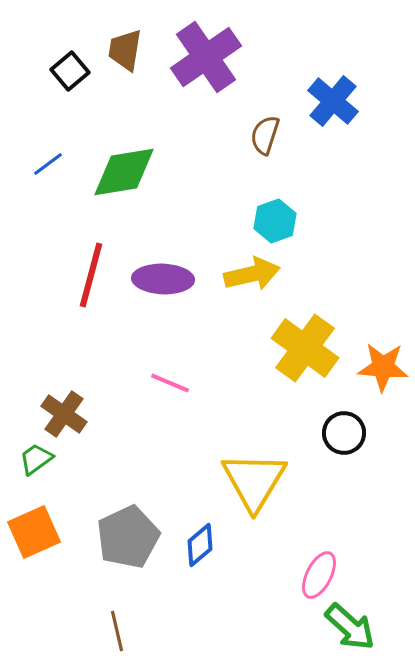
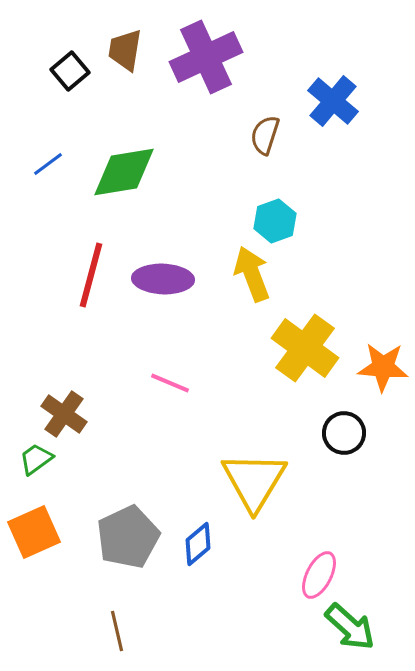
purple cross: rotated 10 degrees clockwise
yellow arrow: rotated 98 degrees counterclockwise
blue diamond: moved 2 px left, 1 px up
